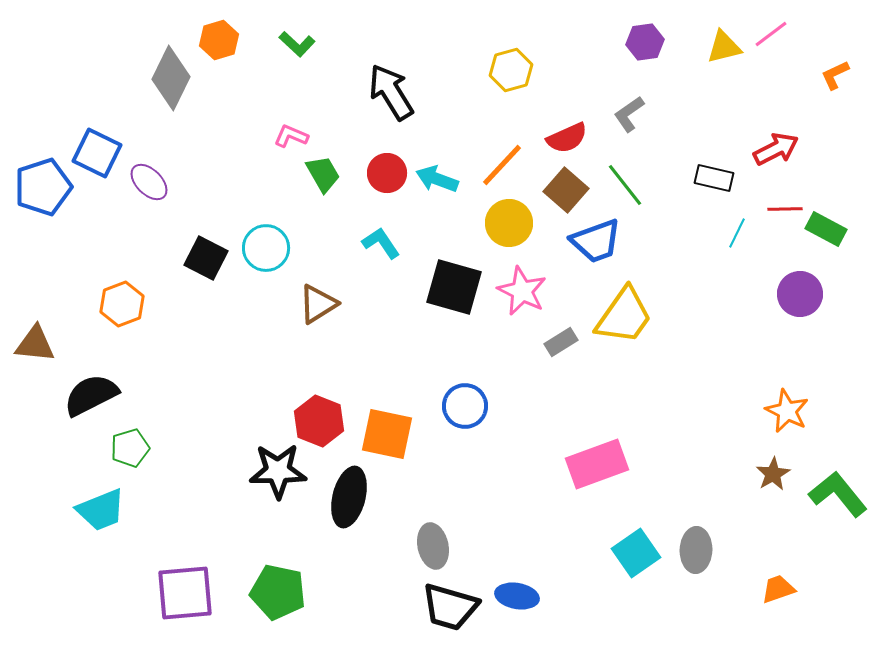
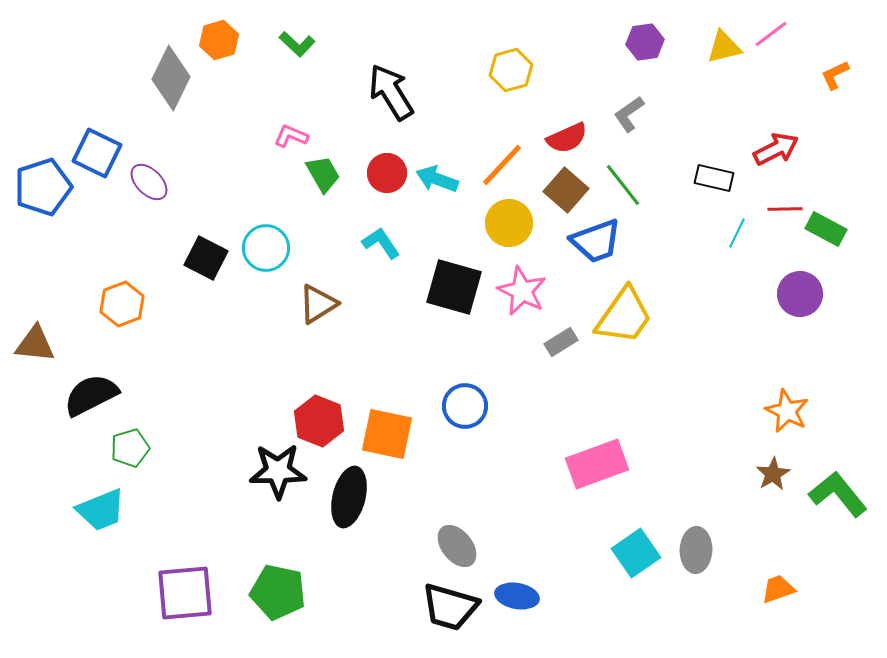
green line at (625, 185): moved 2 px left
gray ellipse at (433, 546): moved 24 px right; rotated 27 degrees counterclockwise
